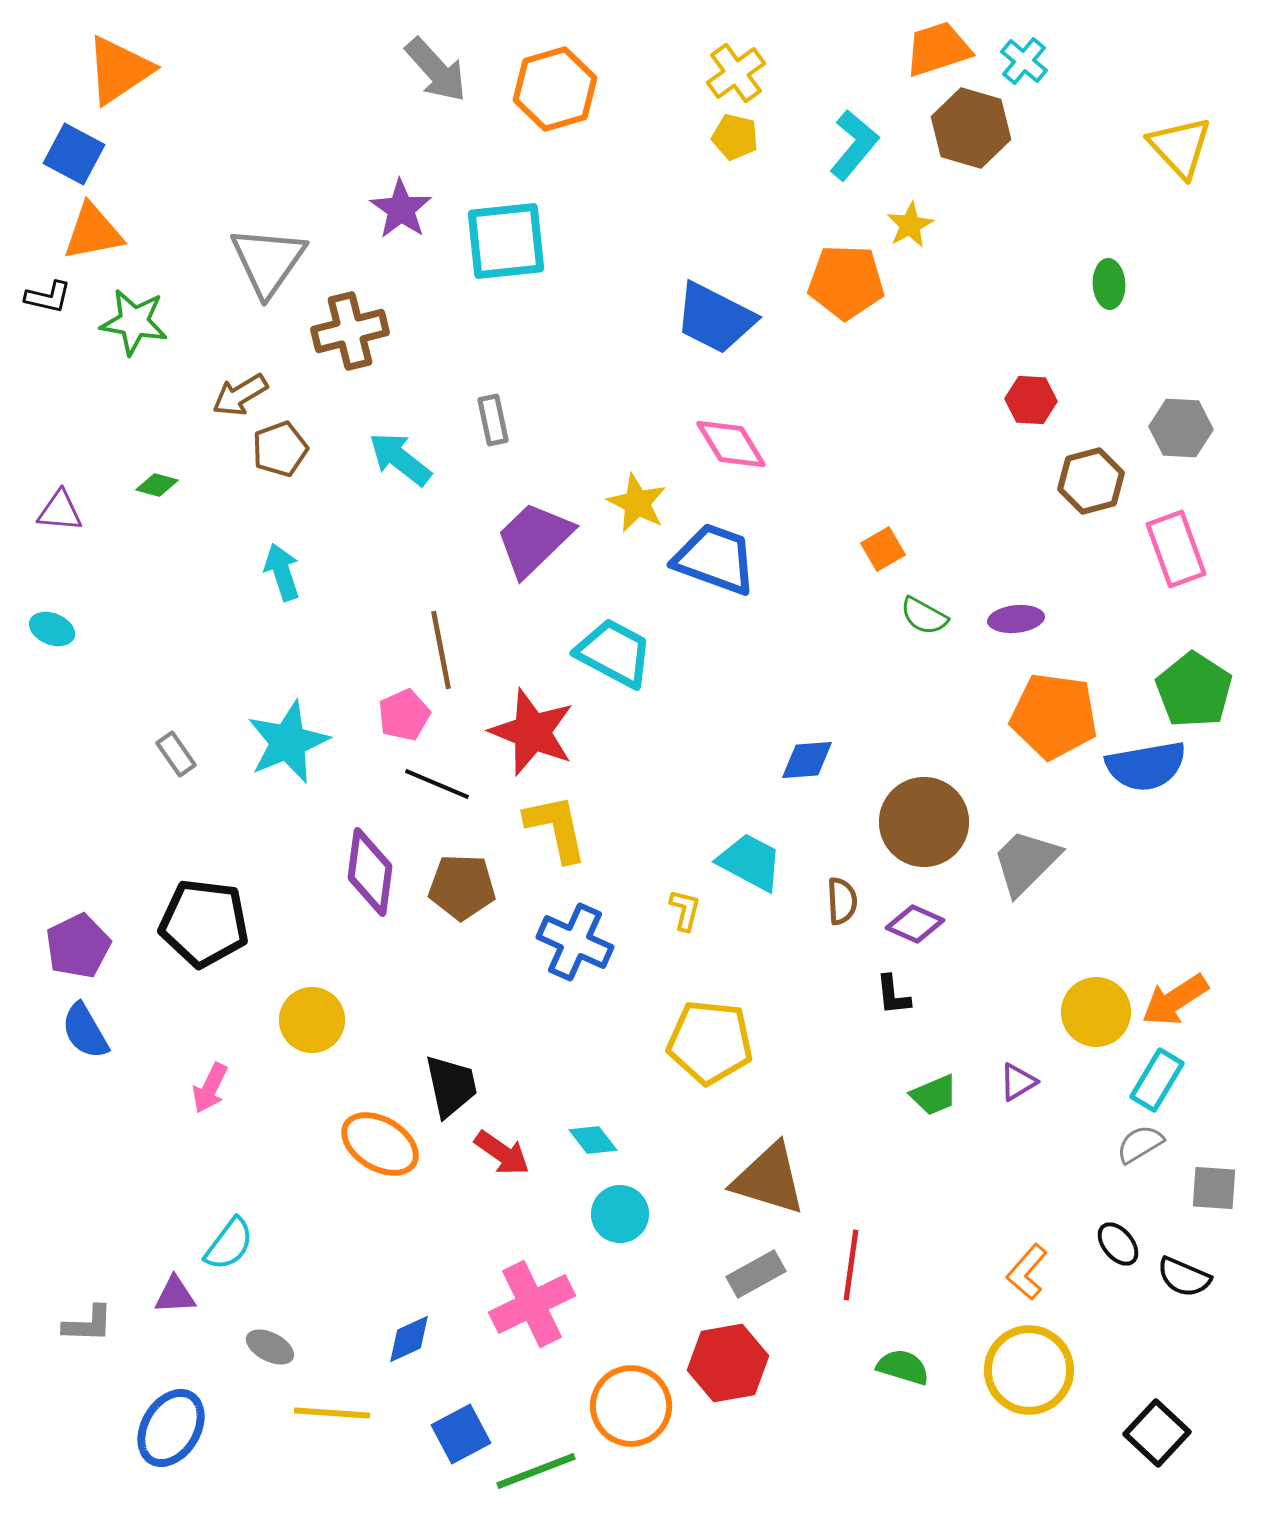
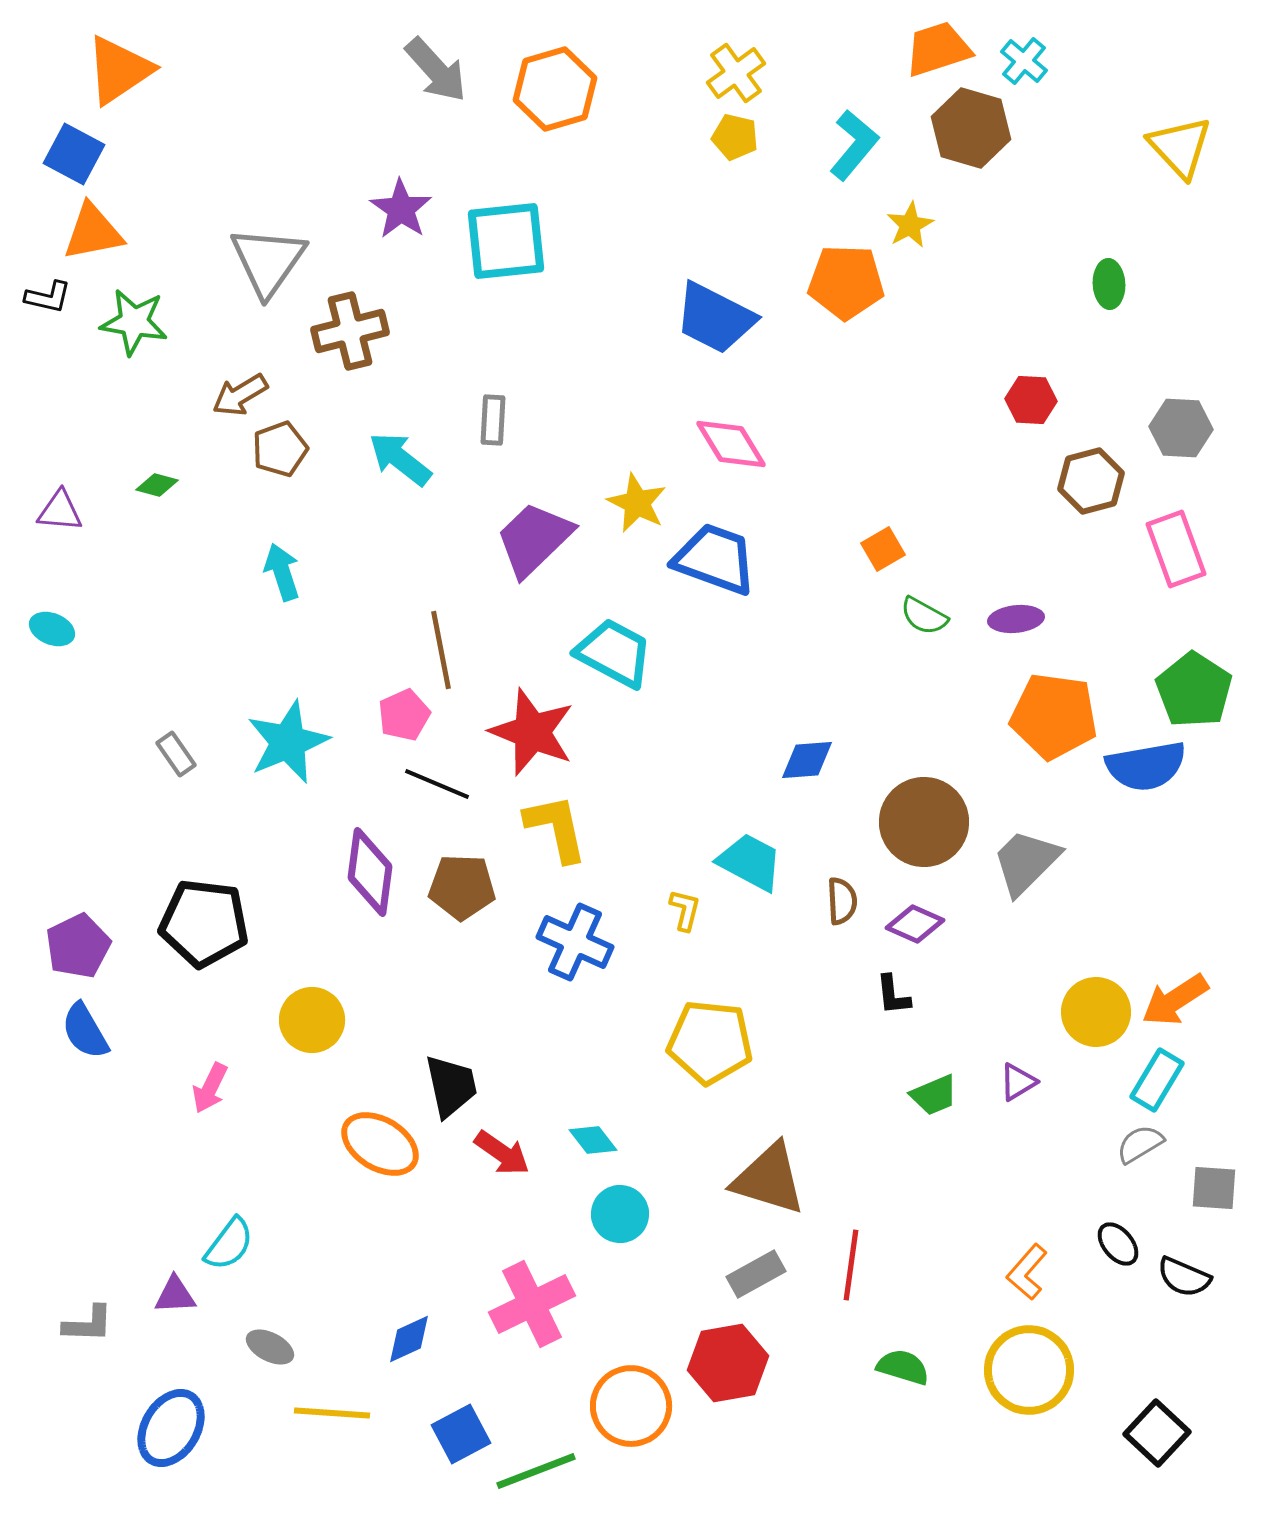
gray rectangle at (493, 420): rotated 15 degrees clockwise
